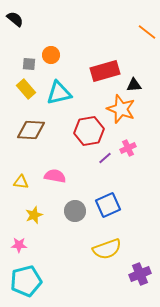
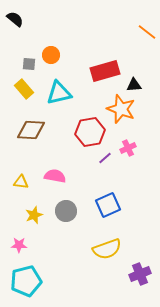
yellow rectangle: moved 2 px left
red hexagon: moved 1 px right, 1 px down
gray circle: moved 9 px left
